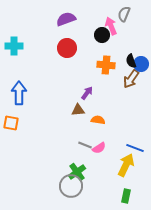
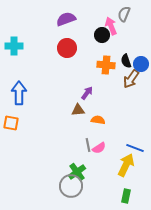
black semicircle: moved 5 px left
gray line: moved 3 px right; rotated 56 degrees clockwise
